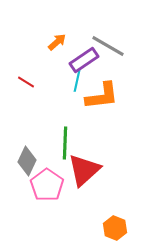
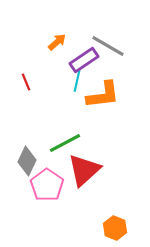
red line: rotated 36 degrees clockwise
orange L-shape: moved 1 px right, 1 px up
green line: rotated 60 degrees clockwise
